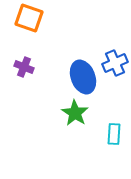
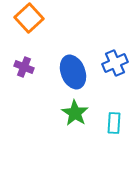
orange square: rotated 28 degrees clockwise
blue ellipse: moved 10 px left, 5 px up
cyan rectangle: moved 11 px up
